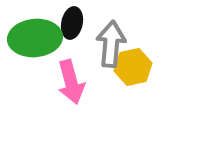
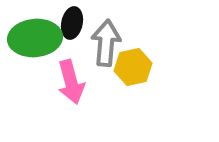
gray arrow: moved 5 px left, 1 px up
